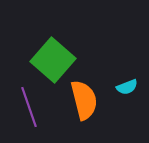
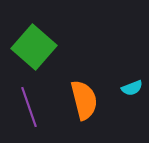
green square: moved 19 px left, 13 px up
cyan semicircle: moved 5 px right, 1 px down
